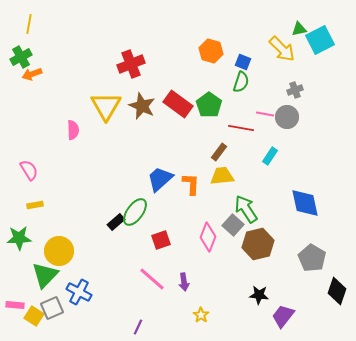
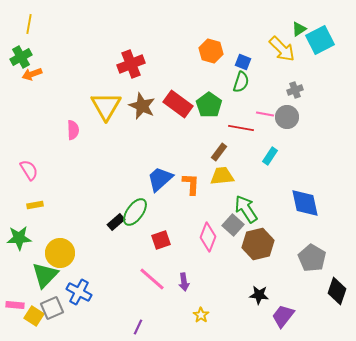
green triangle at (299, 29): rotated 21 degrees counterclockwise
yellow circle at (59, 251): moved 1 px right, 2 px down
